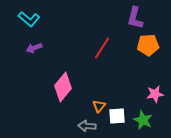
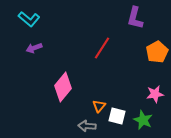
orange pentagon: moved 9 px right, 7 px down; rotated 25 degrees counterclockwise
white square: rotated 18 degrees clockwise
